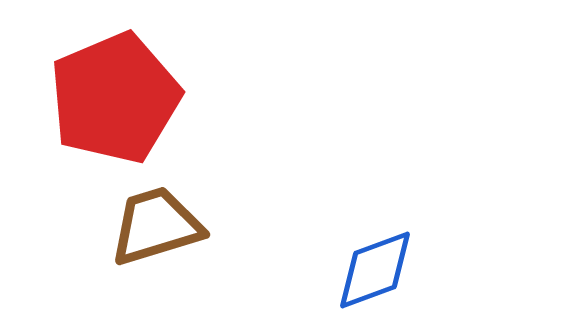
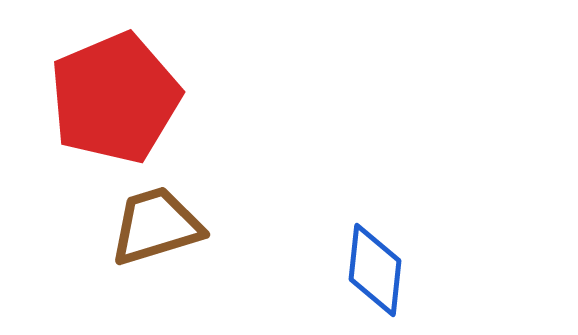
blue diamond: rotated 64 degrees counterclockwise
